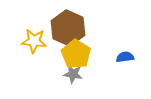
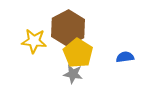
brown hexagon: rotated 8 degrees clockwise
yellow pentagon: moved 2 px right, 1 px up
